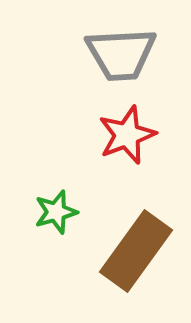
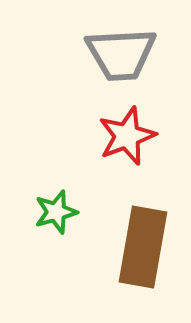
red star: moved 1 px down
brown rectangle: moved 7 px right, 4 px up; rotated 26 degrees counterclockwise
